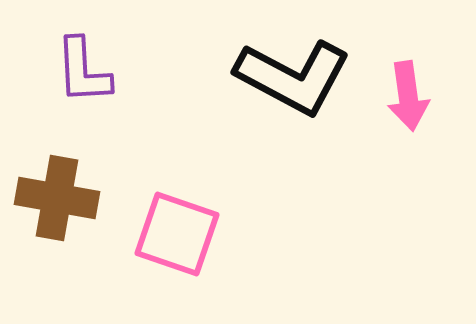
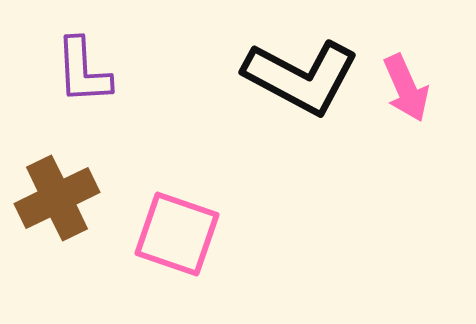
black L-shape: moved 8 px right
pink arrow: moved 2 px left, 8 px up; rotated 16 degrees counterclockwise
brown cross: rotated 36 degrees counterclockwise
